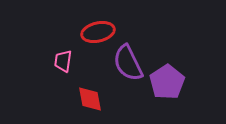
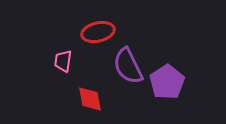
purple semicircle: moved 3 px down
